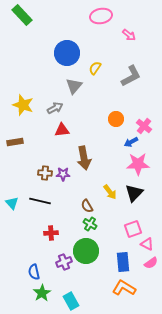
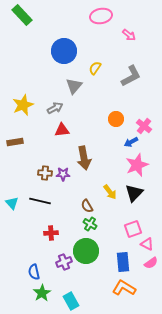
blue circle: moved 3 px left, 2 px up
yellow star: rotated 30 degrees clockwise
pink star: moved 1 px left, 1 px down; rotated 20 degrees counterclockwise
